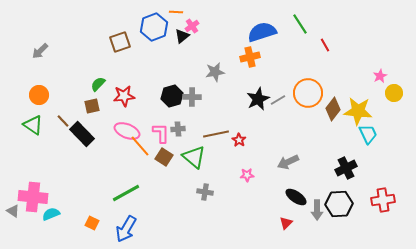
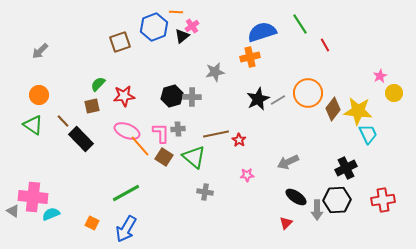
black rectangle at (82, 134): moved 1 px left, 5 px down
black hexagon at (339, 204): moved 2 px left, 4 px up
